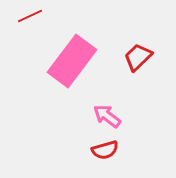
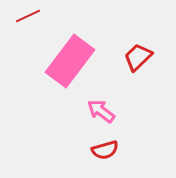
red line: moved 2 px left
pink rectangle: moved 2 px left
pink arrow: moved 6 px left, 5 px up
